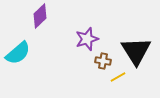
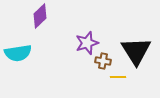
purple star: moved 4 px down
cyan semicircle: rotated 32 degrees clockwise
yellow line: rotated 28 degrees clockwise
